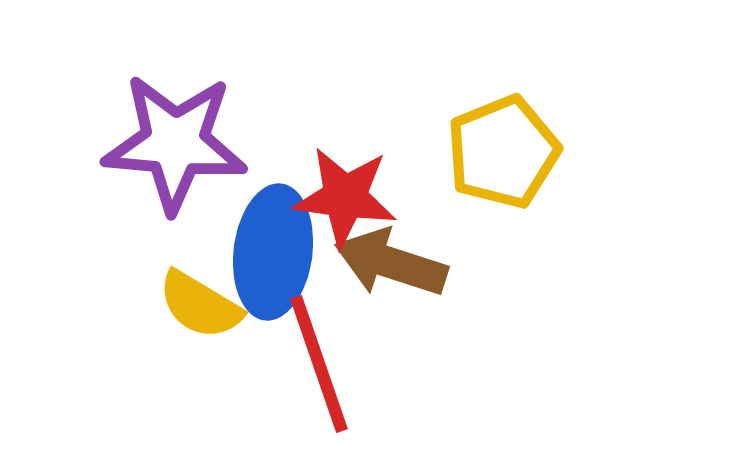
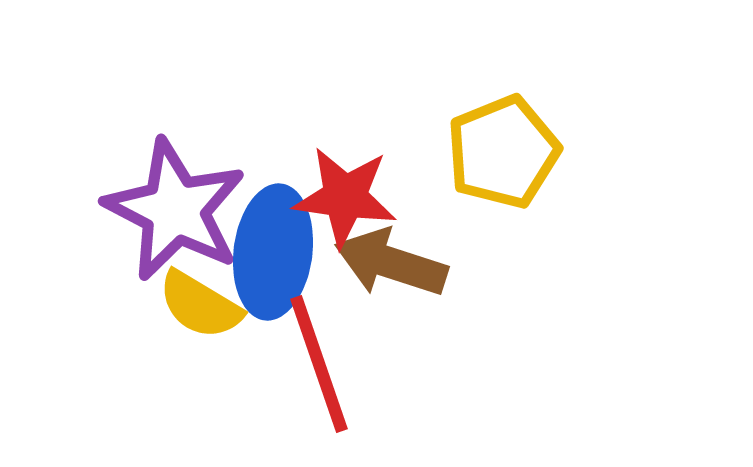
purple star: moved 67 px down; rotated 22 degrees clockwise
